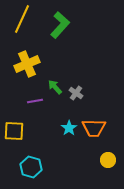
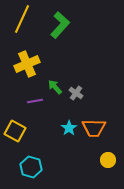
yellow square: moved 1 px right; rotated 25 degrees clockwise
